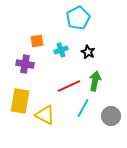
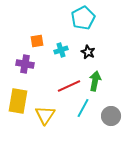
cyan pentagon: moved 5 px right
yellow rectangle: moved 2 px left
yellow triangle: rotated 35 degrees clockwise
